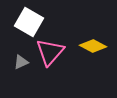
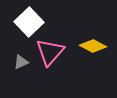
white square: rotated 16 degrees clockwise
